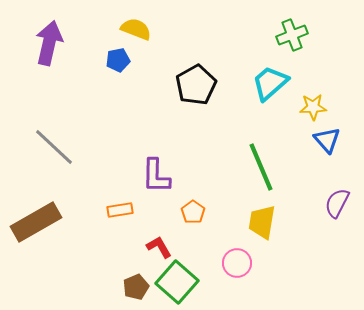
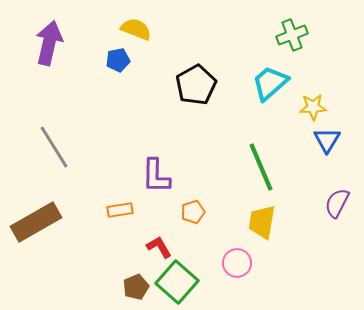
blue triangle: rotated 12 degrees clockwise
gray line: rotated 15 degrees clockwise
orange pentagon: rotated 20 degrees clockwise
